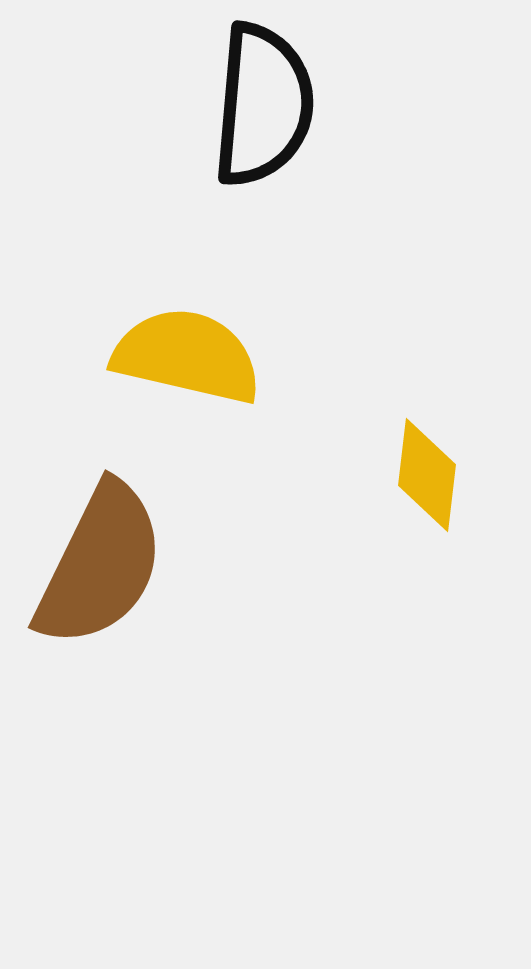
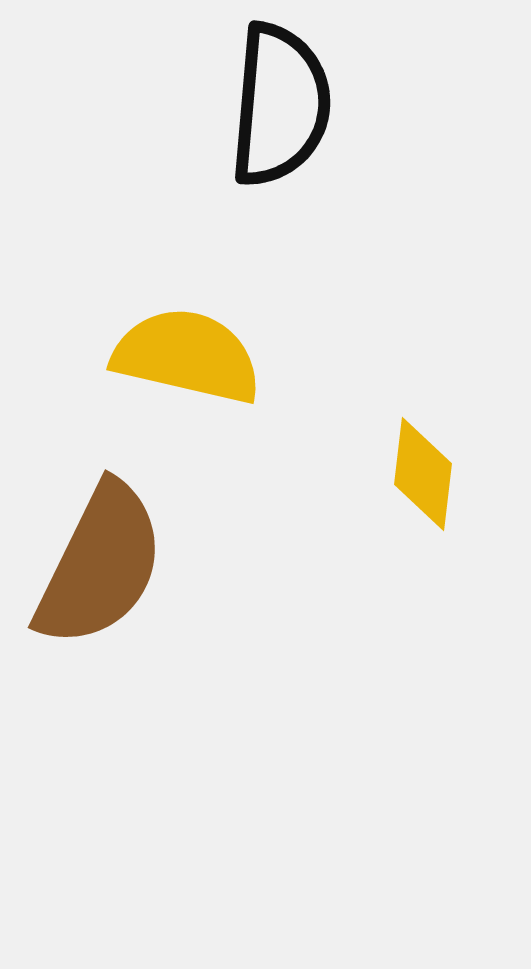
black semicircle: moved 17 px right
yellow diamond: moved 4 px left, 1 px up
